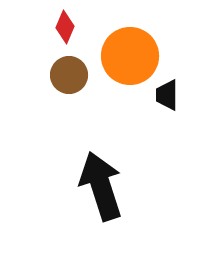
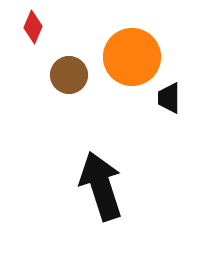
red diamond: moved 32 px left
orange circle: moved 2 px right, 1 px down
black trapezoid: moved 2 px right, 3 px down
